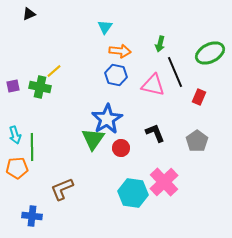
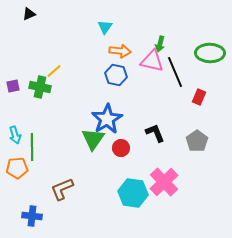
green ellipse: rotated 28 degrees clockwise
pink triangle: moved 1 px left, 24 px up
